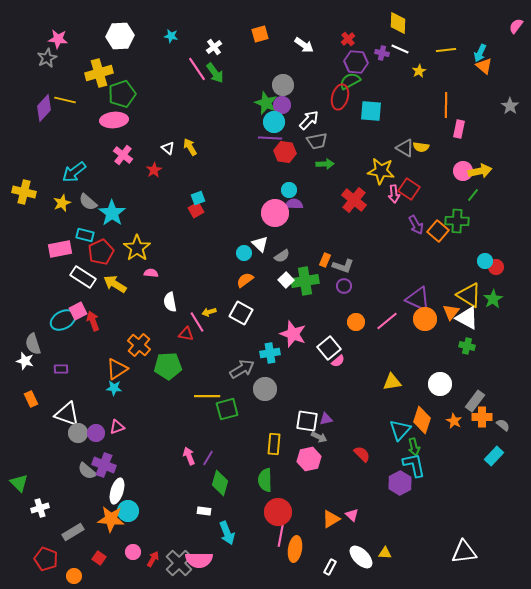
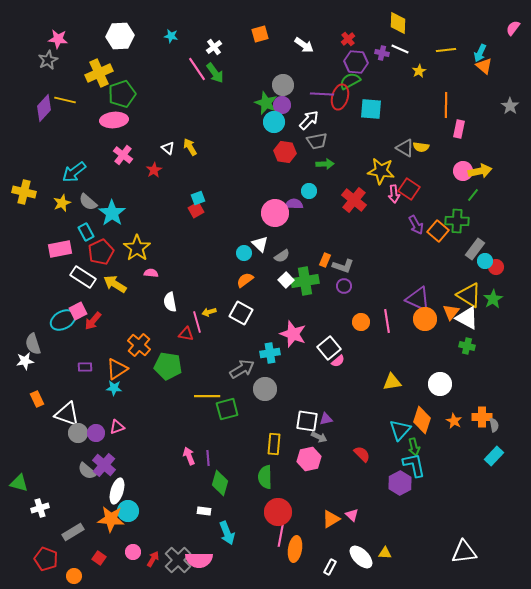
pink semicircle at (516, 26): moved 3 px left, 2 px down
gray star at (47, 58): moved 1 px right, 2 px down
yellow cross at (99, 73): rotated 8 degrees counterclockwise
cyan square at (371, 111): moved 2 px up
purple line at (270, 138): moved 52 px right, 44 px up
cyan circle at (289, 190): moved 20 px right, 1 px down
cyan rectangle at (85, 235): moved 1 px right, 3 px up; rotated 48 degrees clockwise
red arrow at (93, 321): rotated 120 degrees counterclockwise
pink line at (387, 321): rotated 60 degrees counterclockwise
pink line at (197, 322): rotated 15 degrees clockwise
orange circle at (356, 322): moved 5 px right
white star at (25, 361): rotated 24 degrees counterclockwise
green pentagon at (168, 366): rotated 12 degrees clockwise
purple rectangle at (61, 369): moved 24 px right, 2 px up
orange rectangle at (31, 399): moved 6 px right
gray rectangle at (475, 401): moved 152 px up
gray semicircle at (503, 425): moved 9 px left; rotated 40 degrees clockwise
purple line at (208, 458): rotated 35 degrees counterclockwise
purple cross at (104, 465): rotated 20 degrees clockwise
green semicircle at (265, 480): moved 3 px up
green triangle at (19, 483): rotated 30 degrees counterclockwise
gray cross at (179, 563): moved 1 px left, 3 px up
